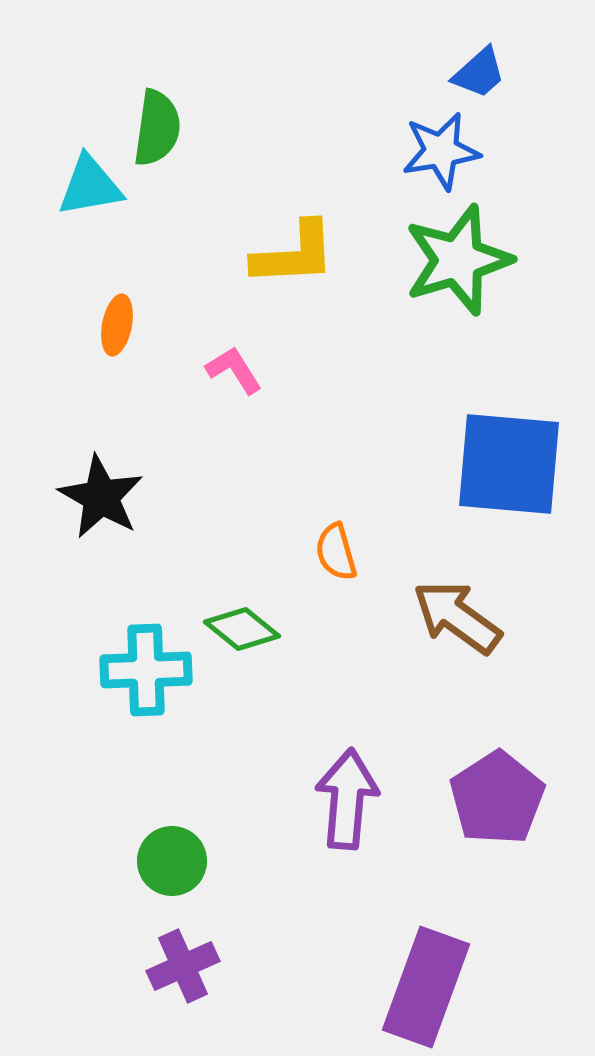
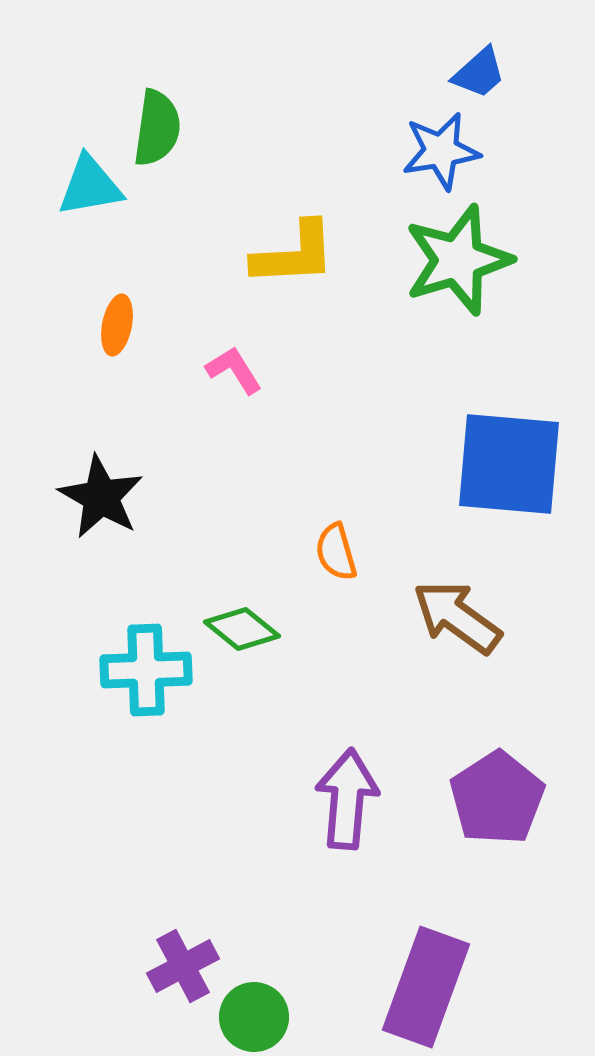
green circle: moved 82 px right, 156 px down
purple cross: rotated 4 degrees counterclockwise
